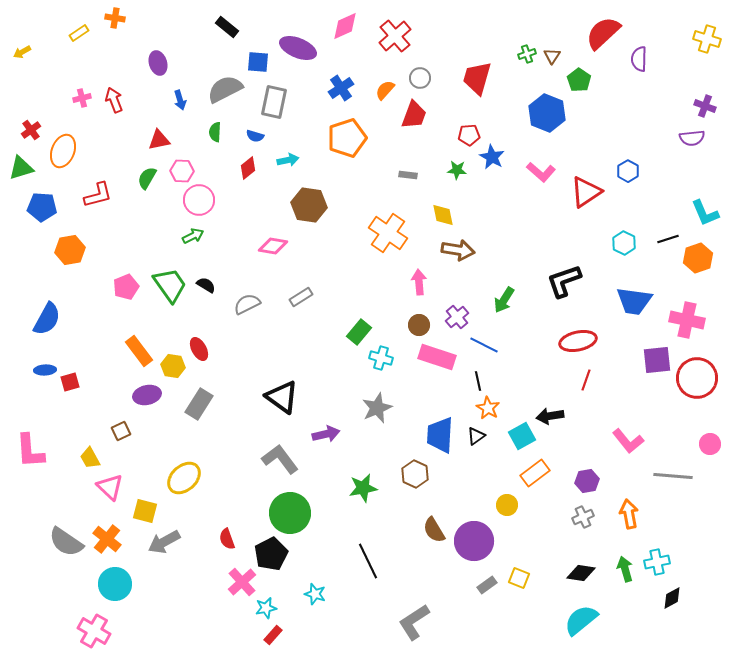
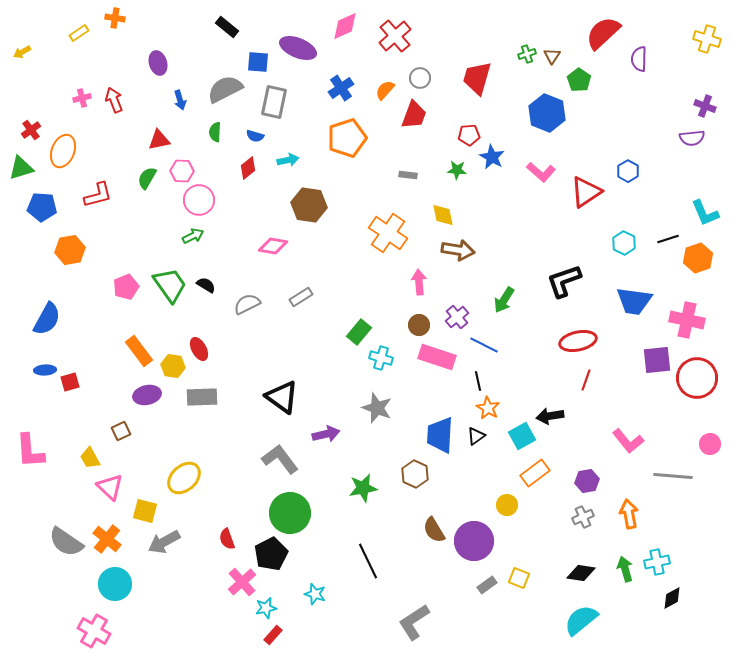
gray rectangle at (199, 404): moved 3 px right, 7 px up; rotated 56 degrees clockwise
gray star at (377, 408): rotated 28 degrees counterclockwise
